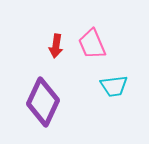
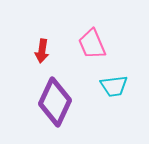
red arrow: moved 14 px left, 5 px down
purple diamond: moved 12 px right
